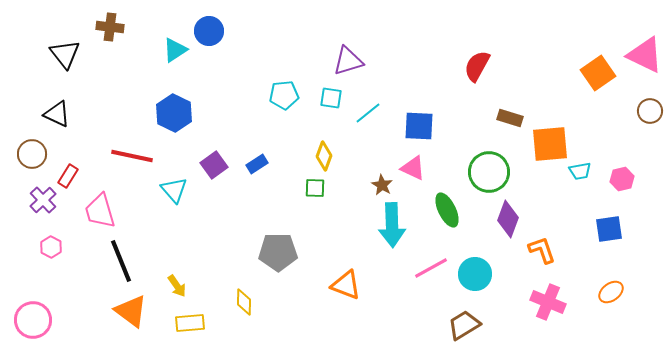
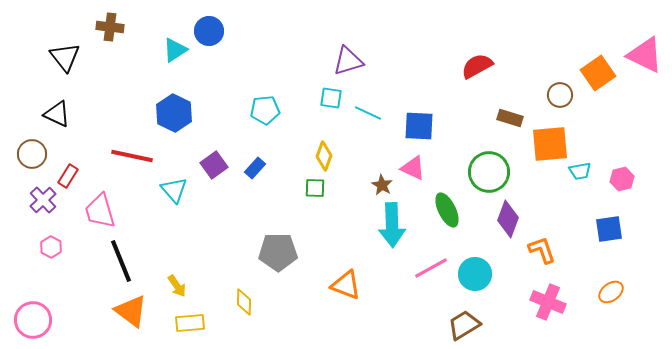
black triangle at (65, 54): moved 3 px down
red semicircle at (477, 66): rotated 32 degrees clockwise
cyan pentagon at (284, 95): moved 19 px left, 15 px down
brown circle at (650, 111): moved 90 px left, 16 px up
cyan line at (368, 113): rotated 64 degrees clockwise
blue rectangle at (257, 164): moved 2 px left, 4 px down; rotated 15 degrees counterclockwise
